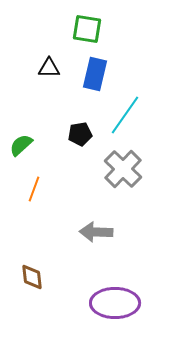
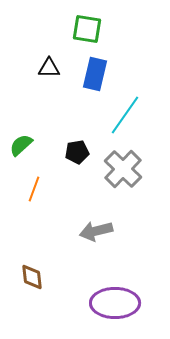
black pentagon: moved 3 px left, 18 px down
gray arrow: moved 1 px up; rotated 16 degrees counterclockwise
